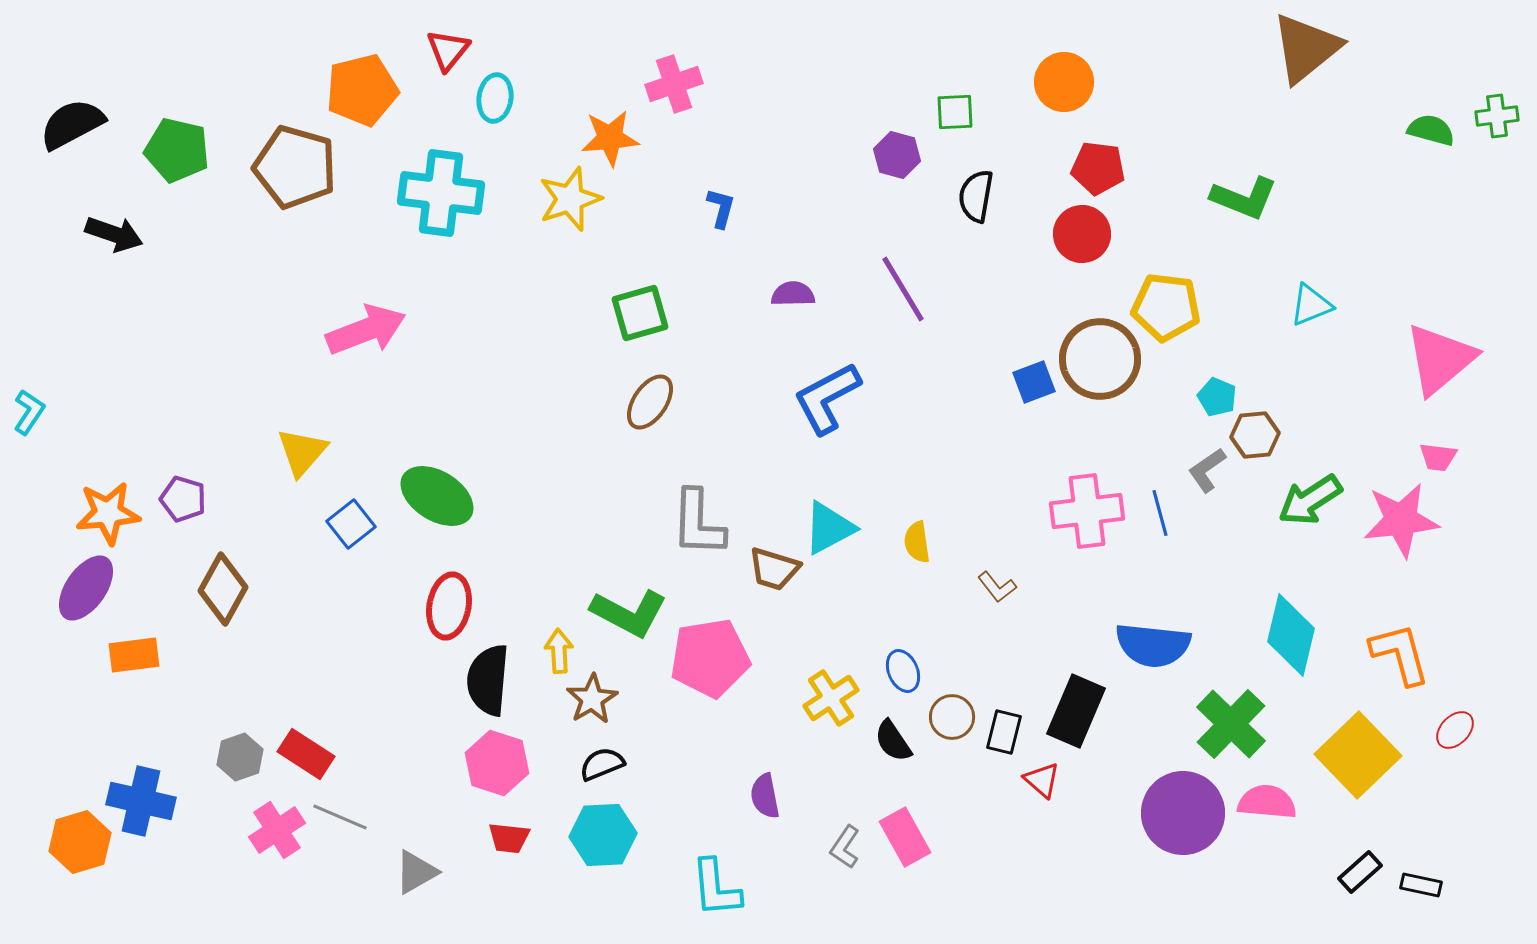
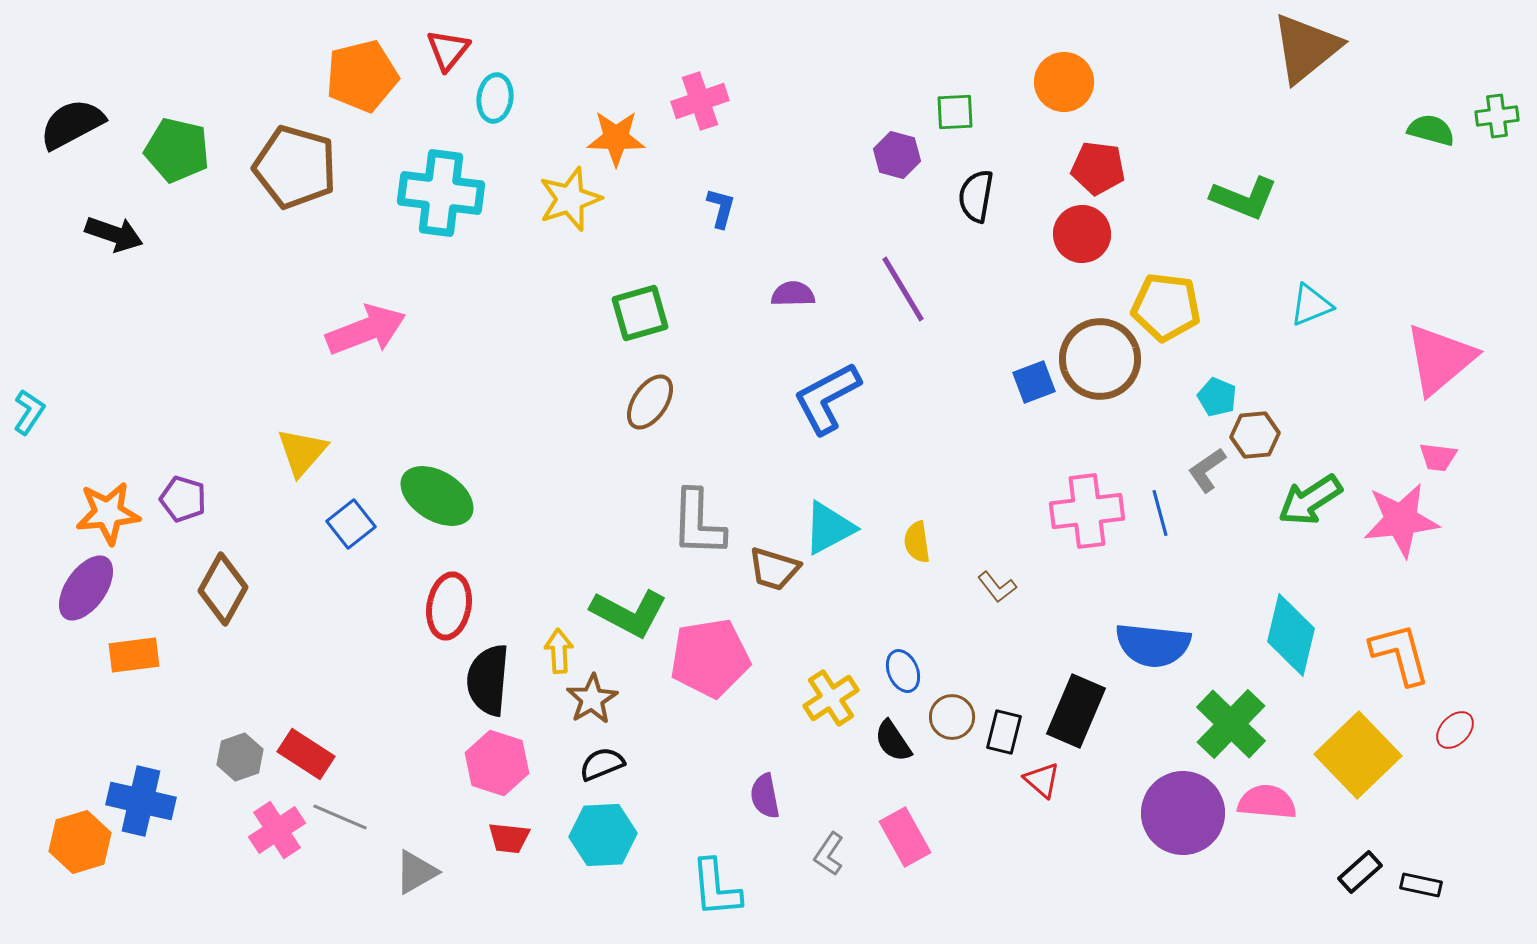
pink cross at (674, 84): moved 26 px right, 17 px down
orange pentagon at (362, 90): moved 14 px up
orange star at (610, 138): moved 6 px right; rotated 6 degrees clockwise
gray L-shape at (845, 847): moved 16 px left, 7 px down
